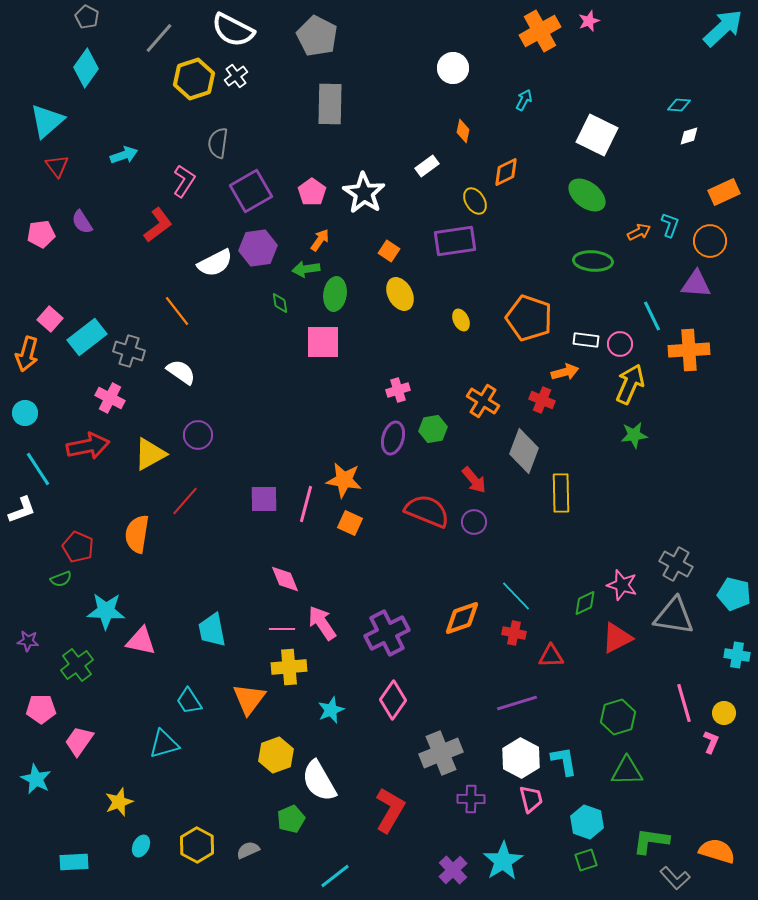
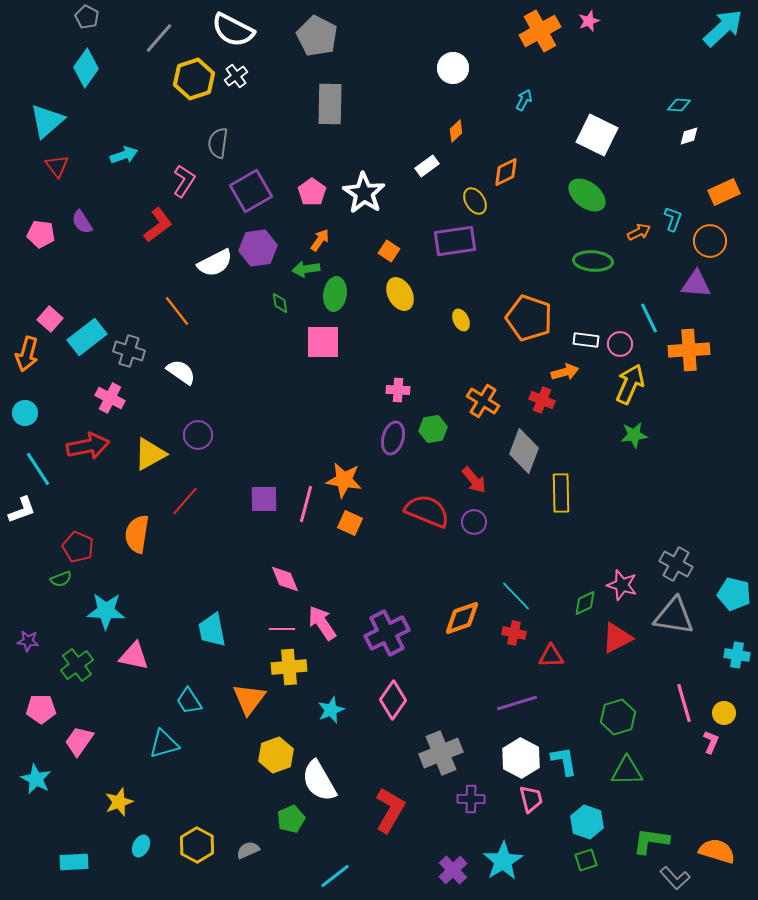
orange diamond at (463, 131): moved 7 px left; rotated 35 degrees clockwise
cyan L-shape at (670, 225): moved 3 px right, 6 px up
pink pentagon at (41, 234): rotated 16 degrees clockwise
cyan line at (652, 316): moved 3 px left, 2 px down
pink cross at (398, 390): rotated 20 degrees clockwise
pink triangle at (141, 641): moved 7 px left, 15 px down
